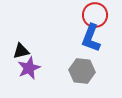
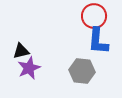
red circle: moved 1 px left, 1 px down
blue L-shape: moved 7 px right, 3 px down; rotated 16 degrees counterclockwise
